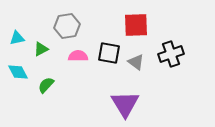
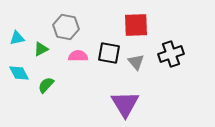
gray hexagon: moved 1 px left, 1 px down; rotated 20 degrees clockwise
gray triangle: rotated 12 degrees clockwise
cyan diamond: moved 1 px right, 1 px down
